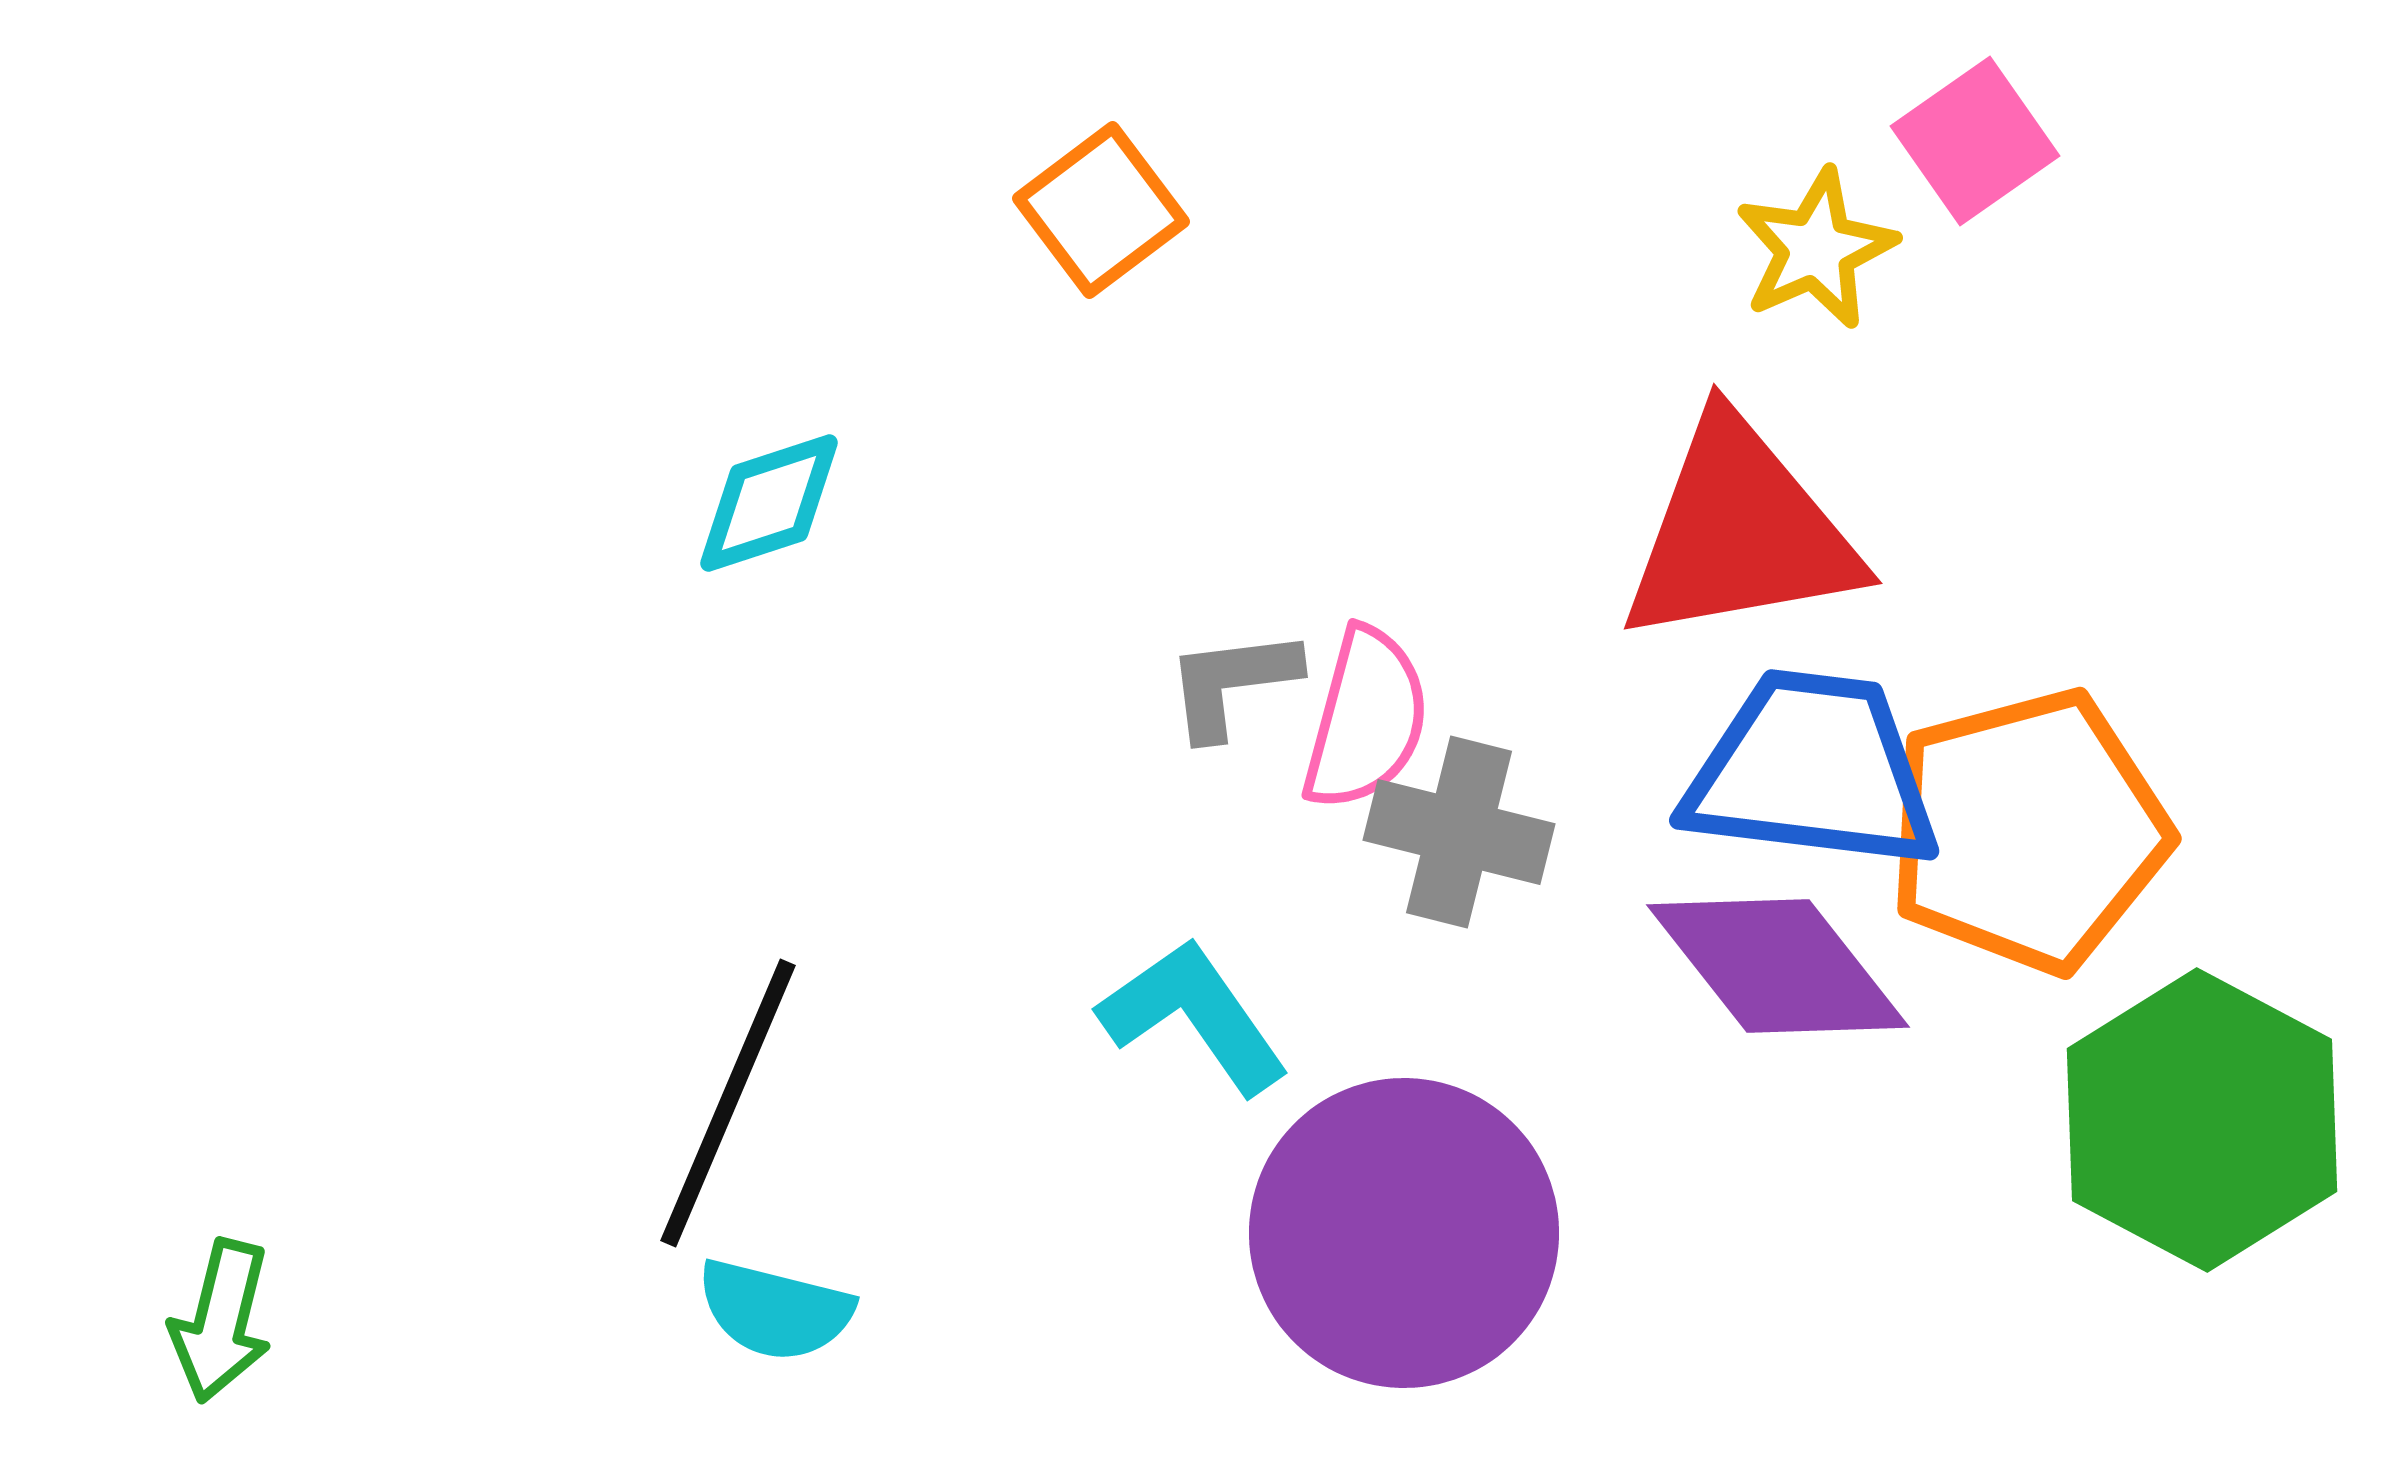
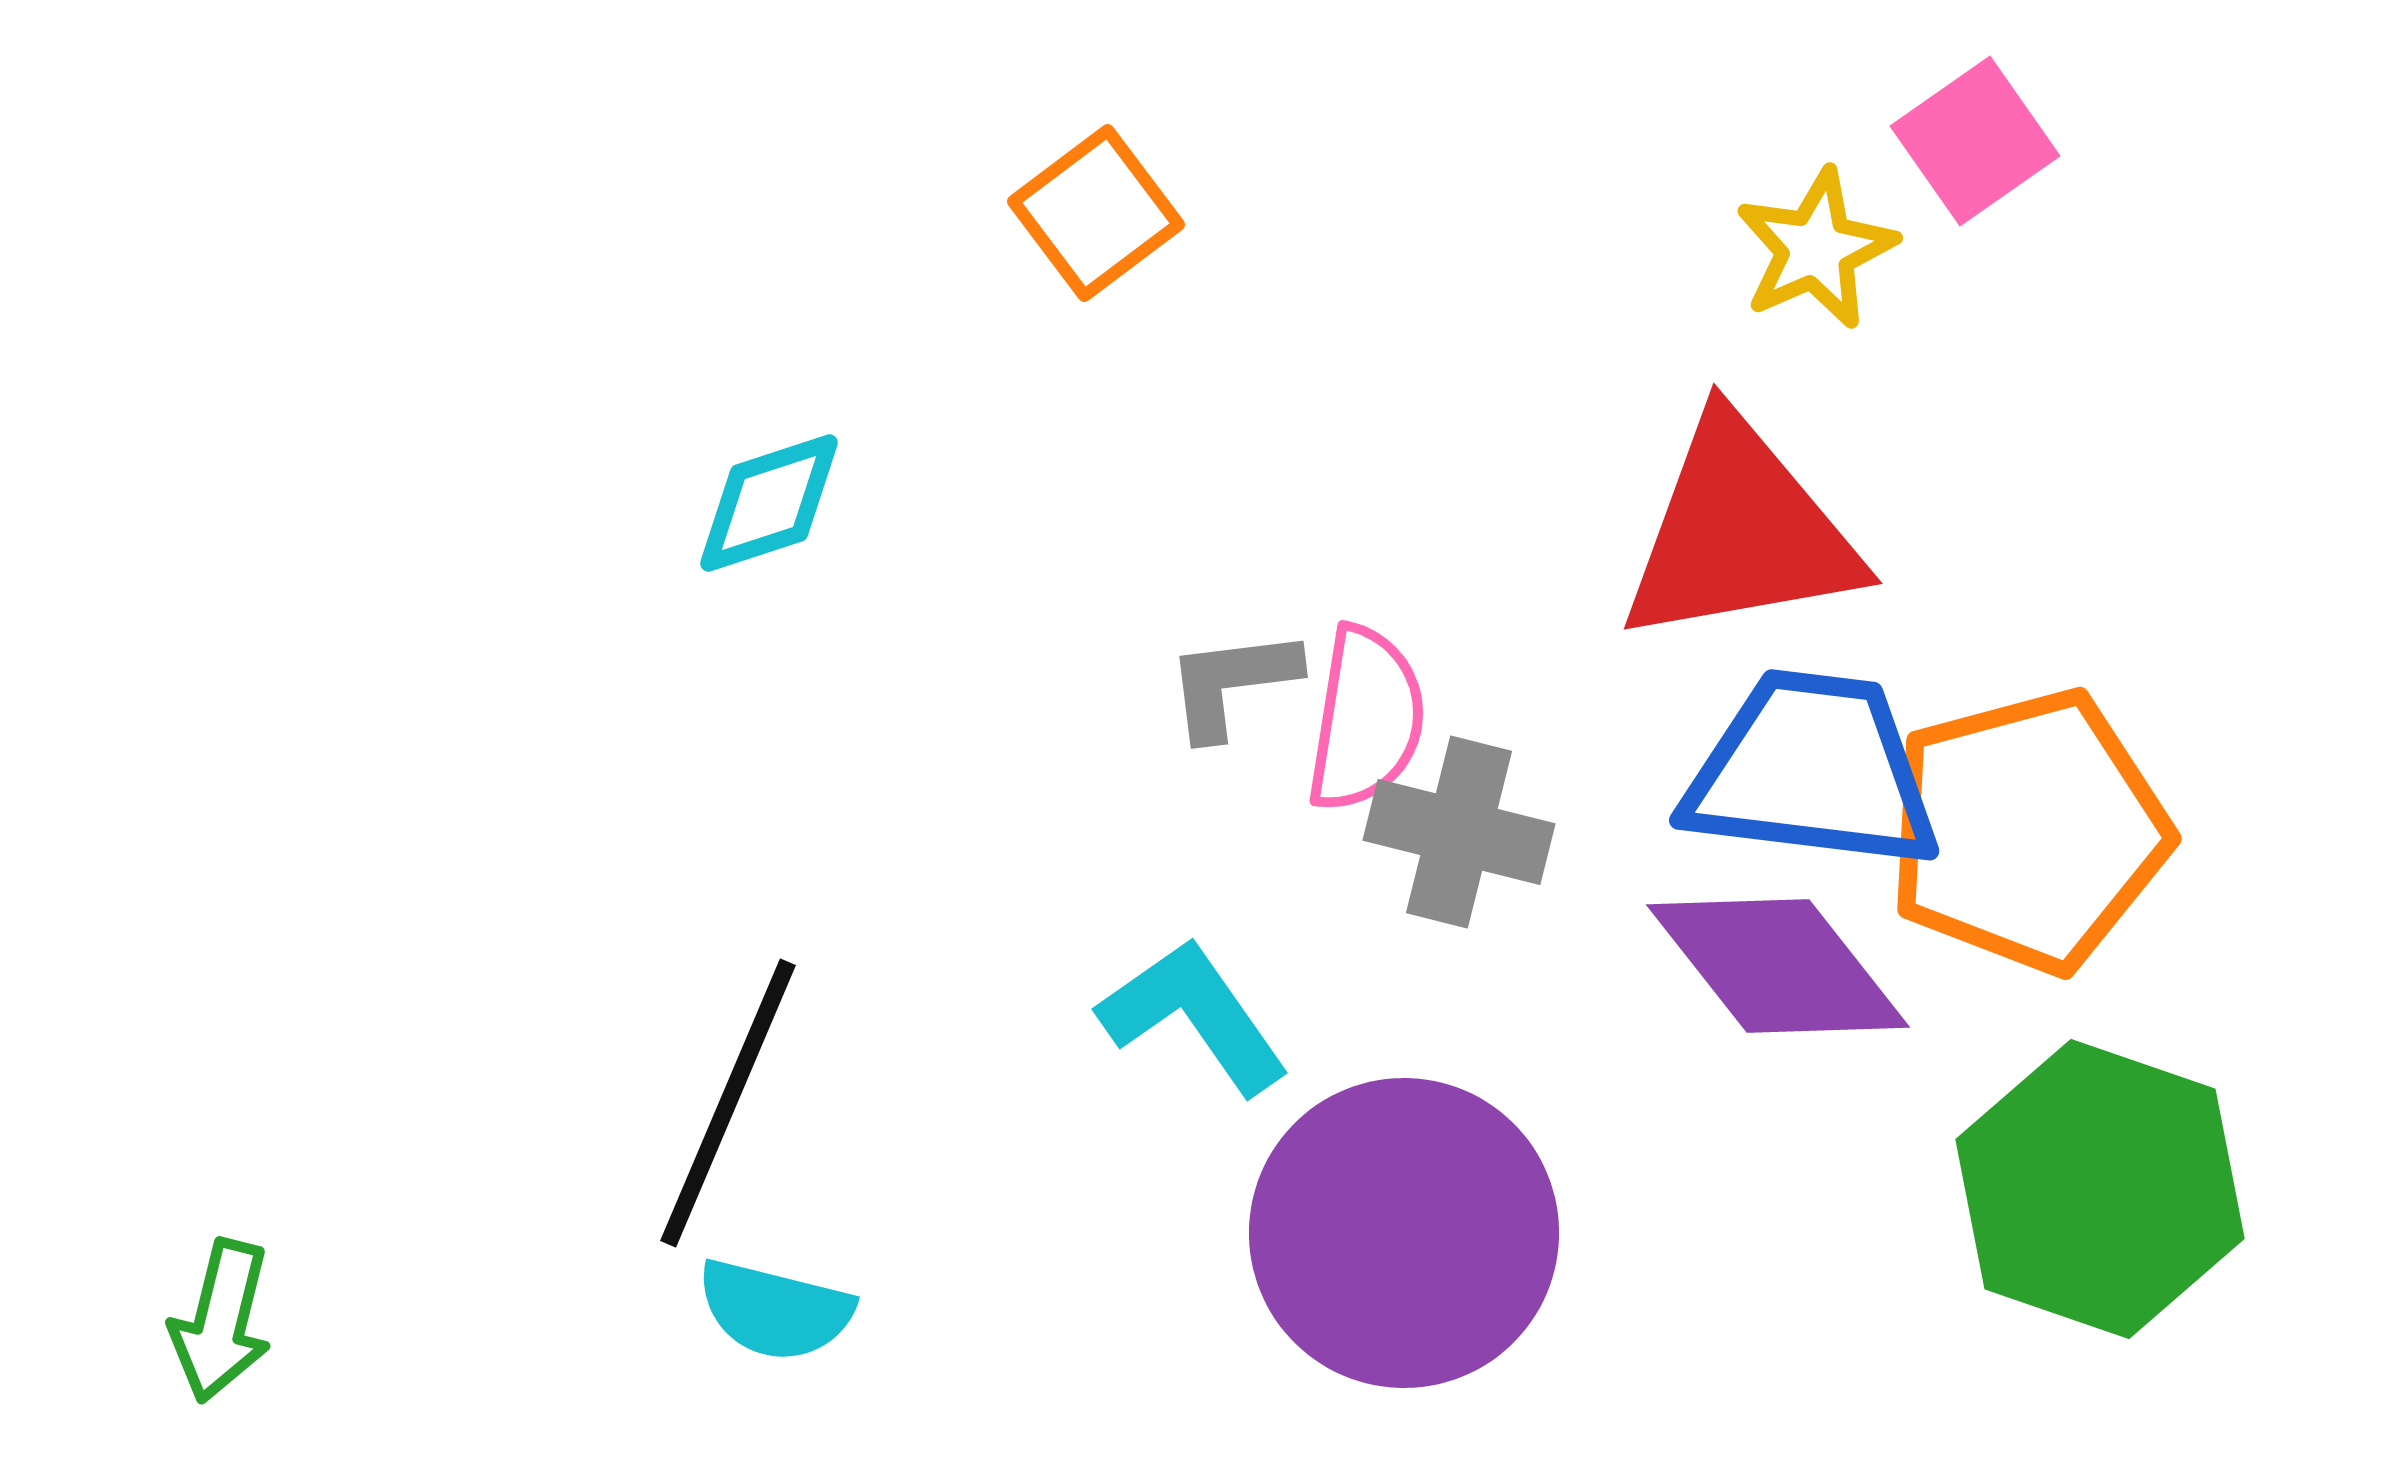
orange square: moved 5 px left, 3 px down
pink semicircle: rotated 6 degrees counterclockwise
green hexagon: moved 102 px left, 69 px down; rotated 9 degrees counterclockwise
